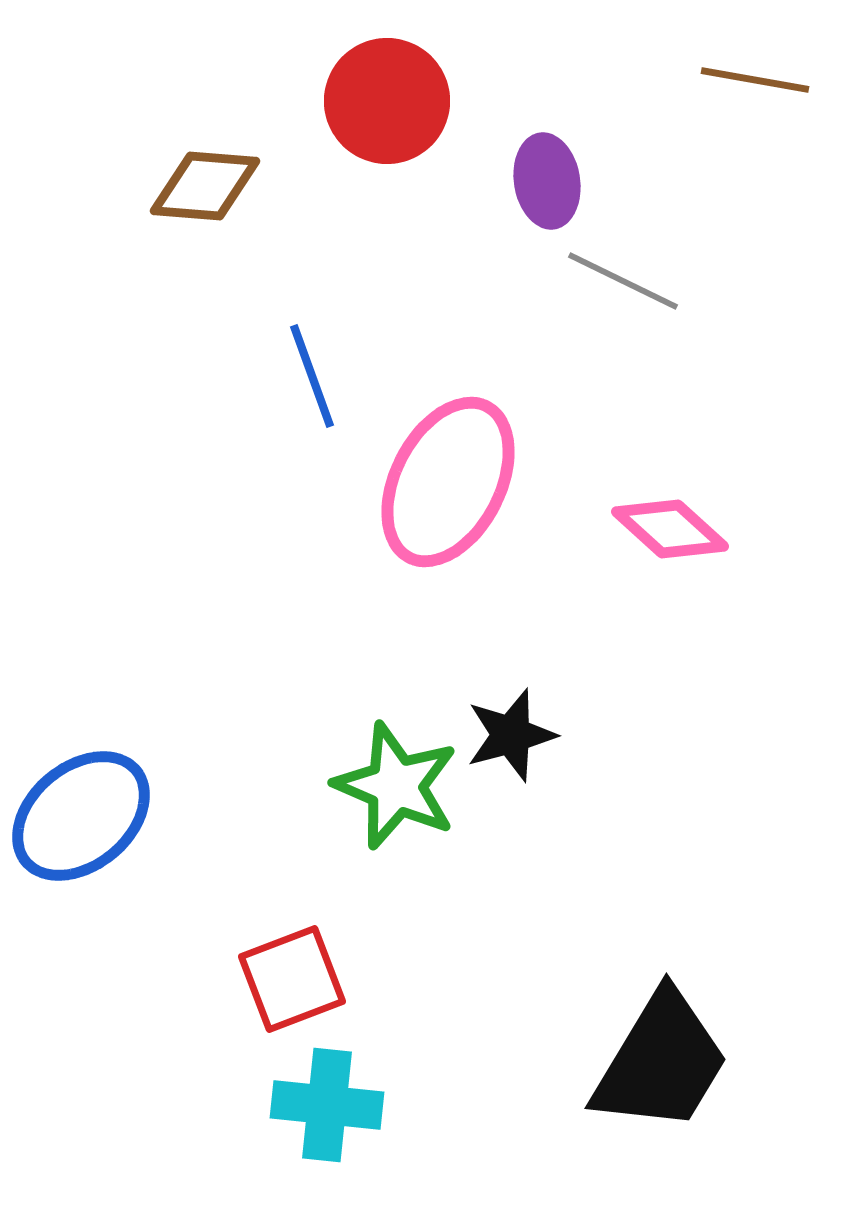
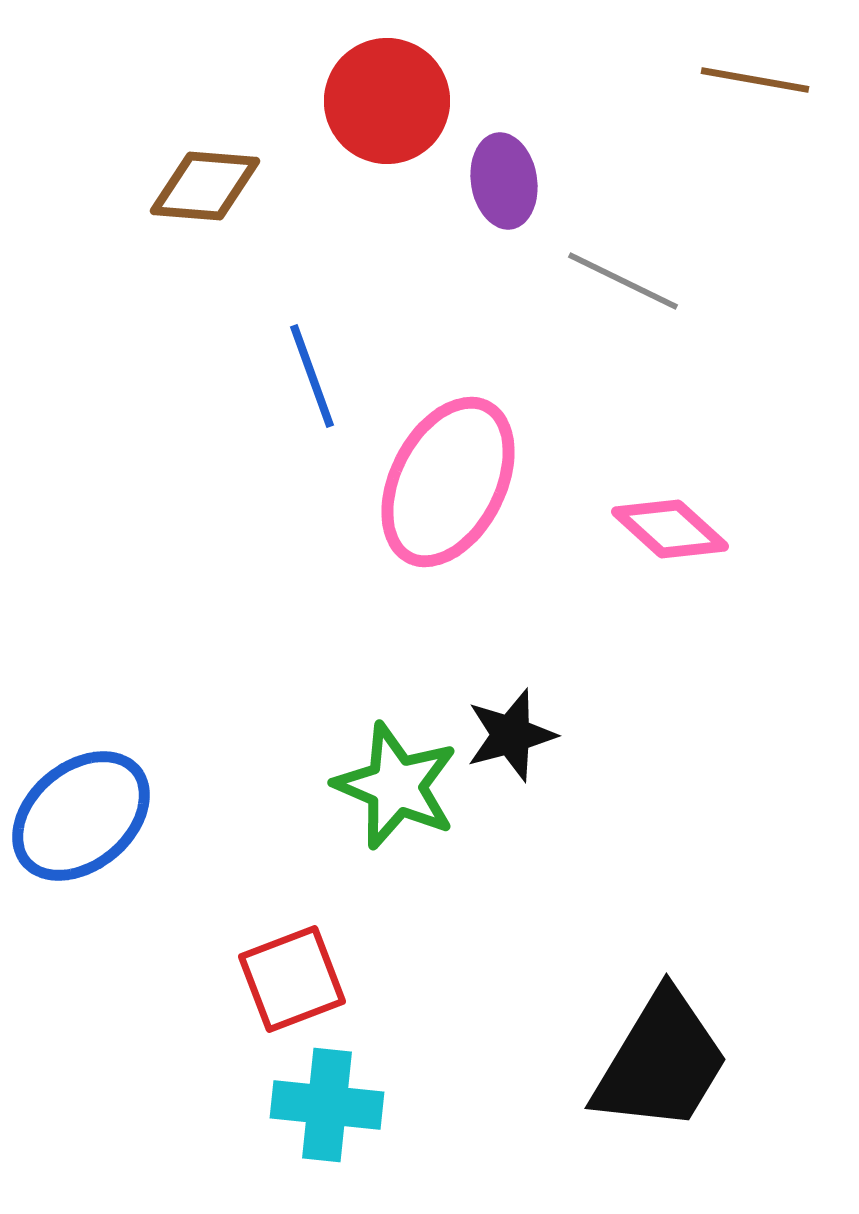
purple ellipse: moved 43 px left
